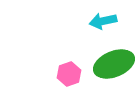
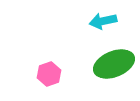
pink hexagon: moved 20 px left
